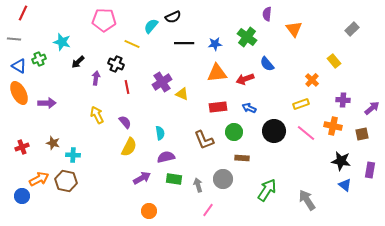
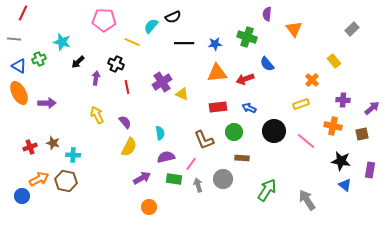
green cross at (247, 37): rotated 18 degrees counterclockwise
yellow line at (132, 44): moved 2 px up
pink line at (306, 133): moved 8 px down
red cross at (22, 147): moved 8 px right
pink line at (208, 210): moved 17 px left, 46 px up
orange circle at (149, 211): moved 4 px up
